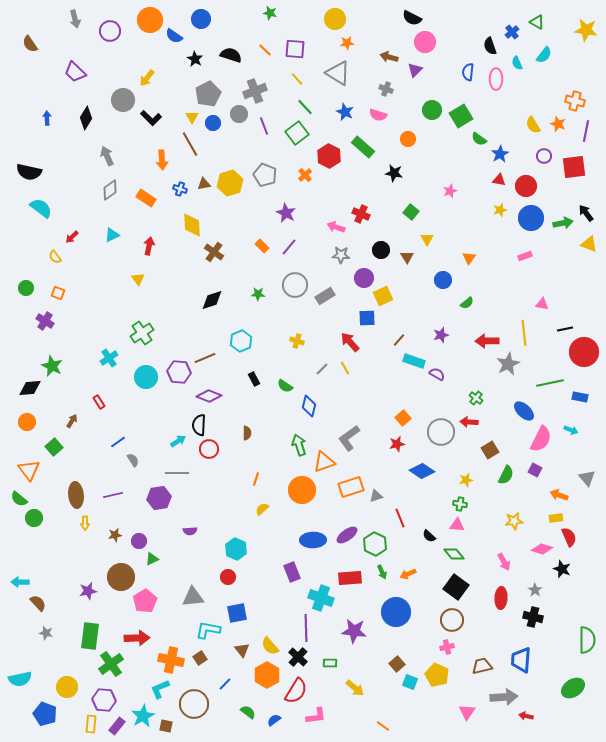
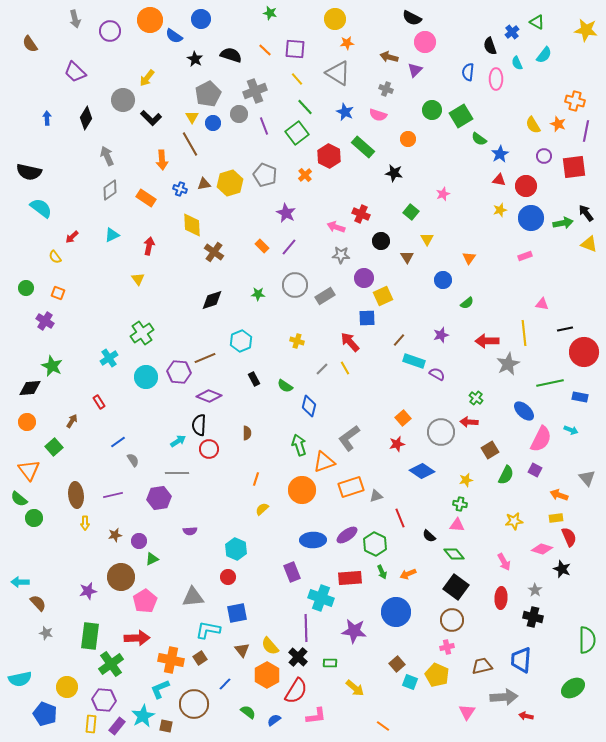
pink star at (450, 191): moved 7 px left, 3 px down
black circle at (381, 250): moved 9 px up
